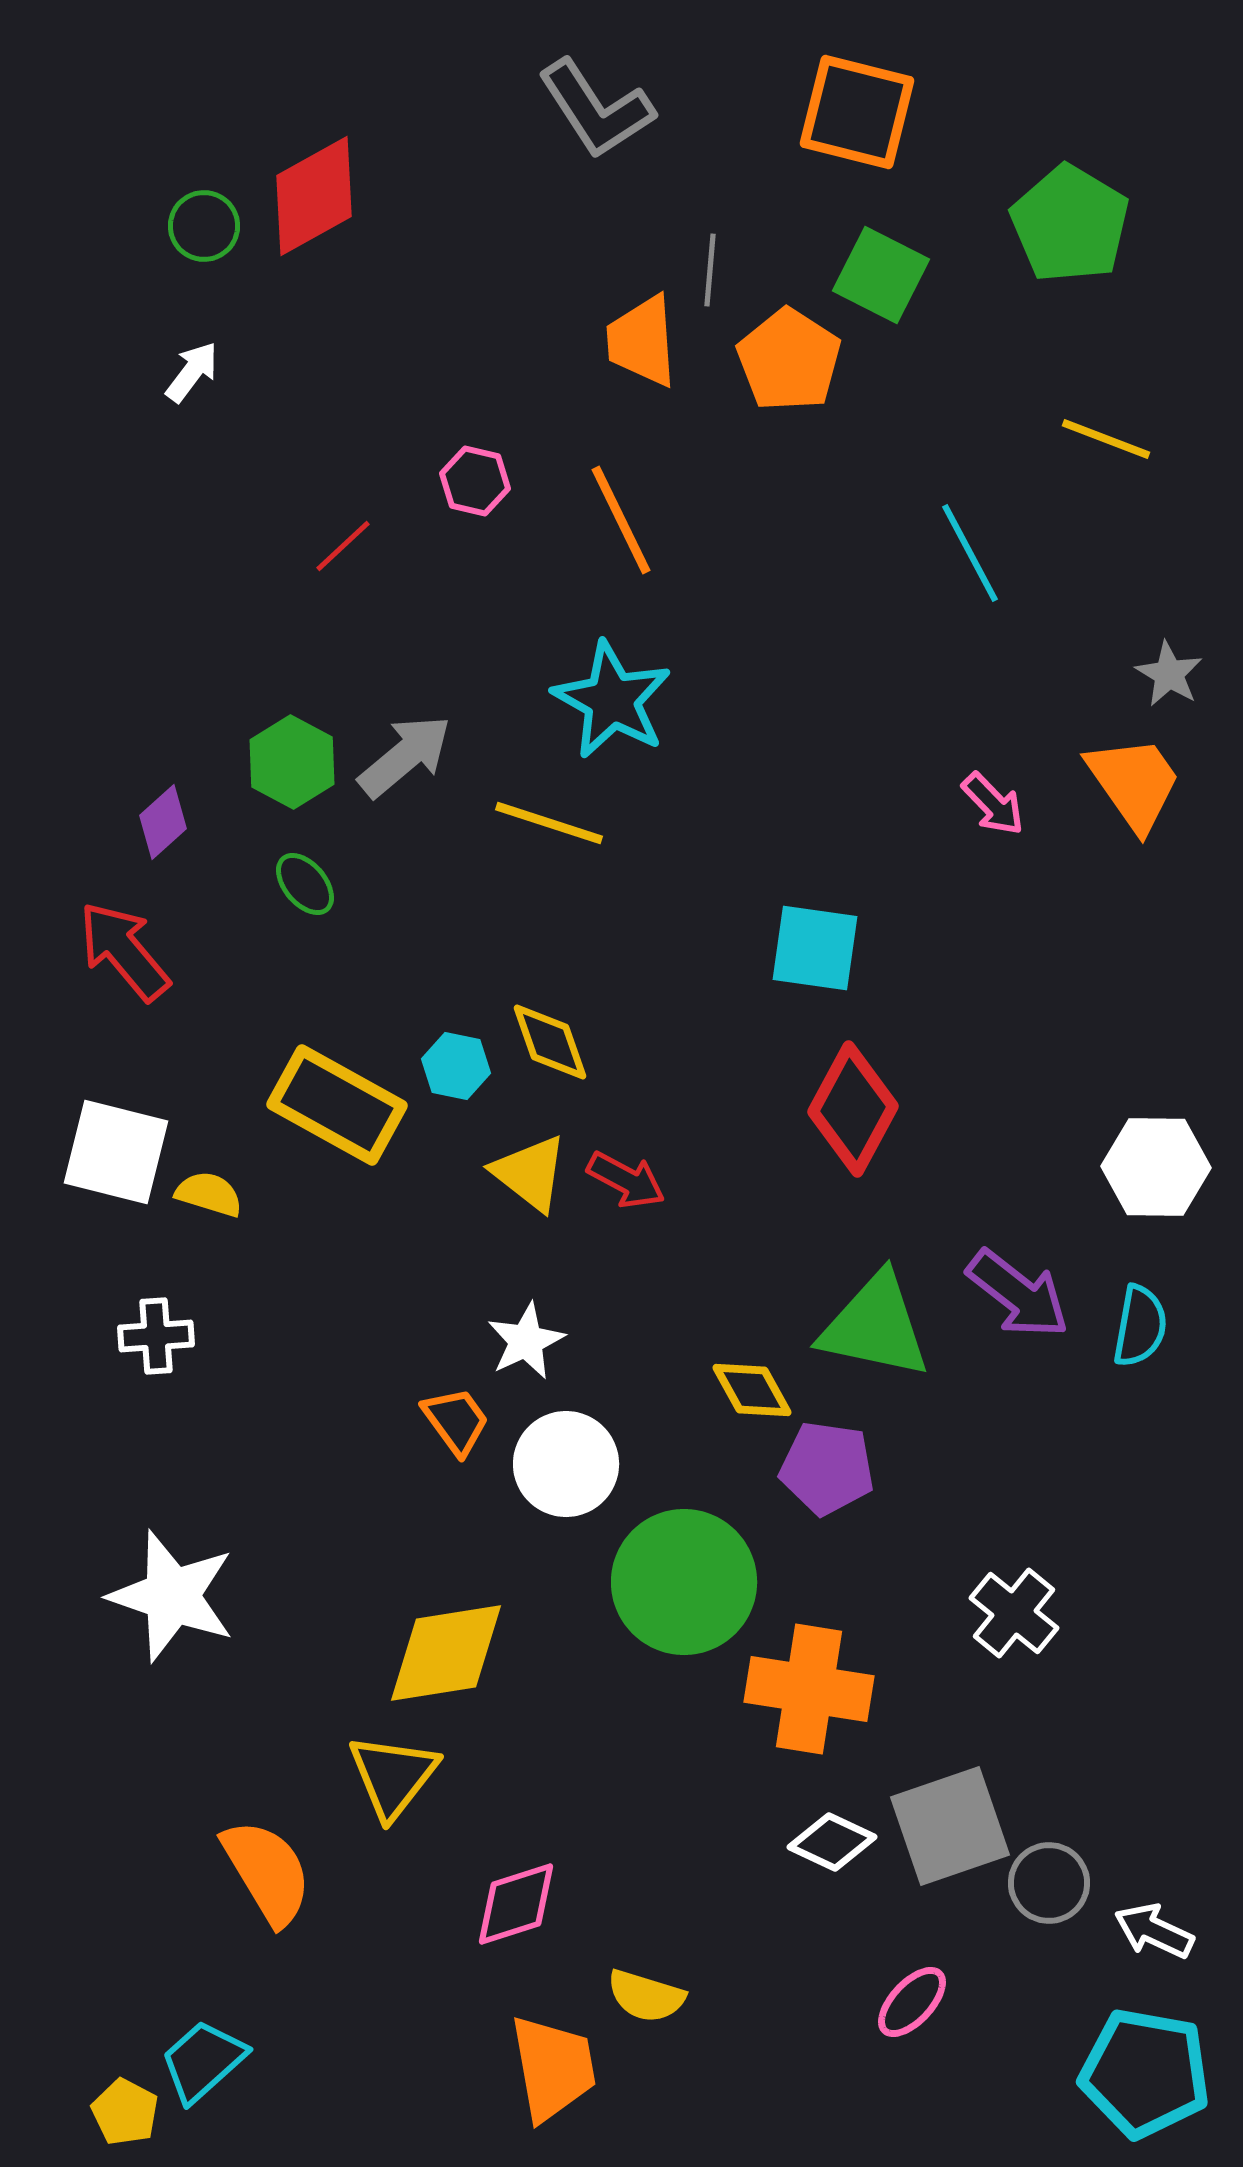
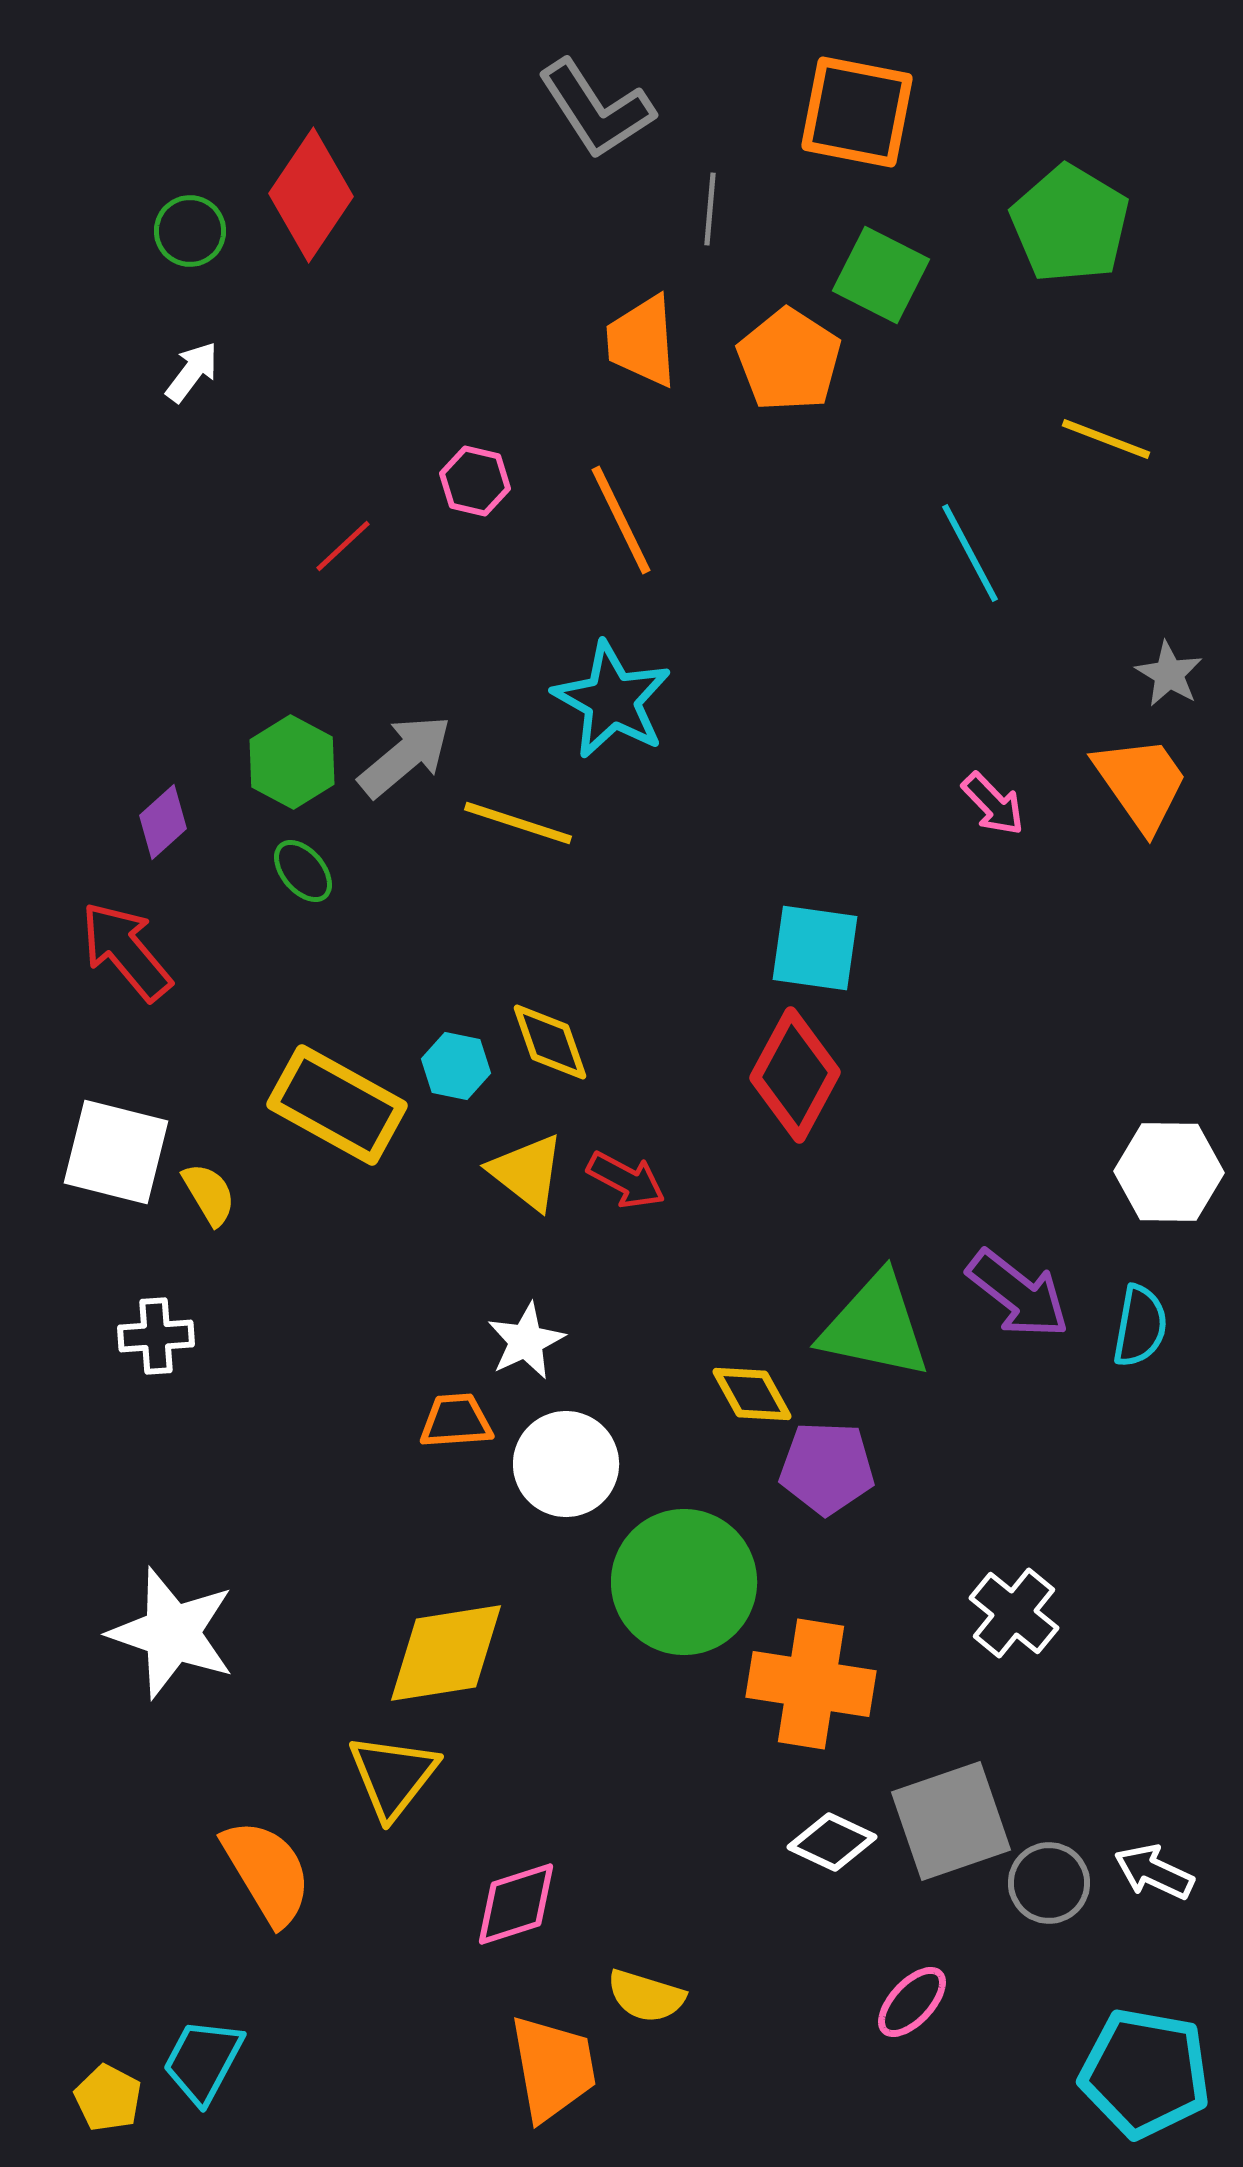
orange square at (857, 112): rotated 3 degrees counterclockwise
red diamond at (314, 196): moved 3 px left, 1 px up; rotated 27 degrees counterclockwise
green circle at (204, 226): moved 14 px left, 5 px down
gray line at (710, 270): moved 61 px up
orange trapezoid at (1134, 783): moved 7 px right
yellow line at (549, 823): moved 31 px left
green ellipse at (305, 884): moved 2 px left, 13 px up
red arrow at (124, 951): moved 2 px right
red diamond at (853, 1109): moved 58 px left, 34 px up
white hexagon at (1156, 1167): moved 13 px right, 5 px down
yellow triangle at (530, 1173): moved 3 px left, 1 px up
yellow semicircle at (209, 1194): rotated 42 degrees clockwise
yellow diamond at (752, 1390): moved 4 px down
orange trapezoid at (456, 1421): rotated 58 degrees counterclockwise
purple pentagon at (827, 1468): rotated 6 degrees counterclockwise
white star at (172, 1596): moved 37 px down
orange cross at (809, 1689): moved 2 px right, 5 px up
gray square at (950, 1826): moved 1 px right, 5 px up
white arrow at (1154, 1931): moved 59 px up
cyan trapezoid at (203, 2061): rotated 20 degrees counterclockwise
yellow pentagon at (125, 2112): moved 17 px left, 14 px up
